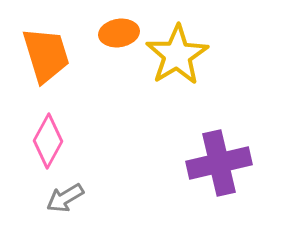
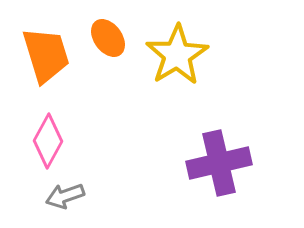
orange ellipse: moved 11 px left, 5 px down; rotated 63 degrees clockwise
gray arrow: moved 2 px up; rotated 12 degrees clockwise
